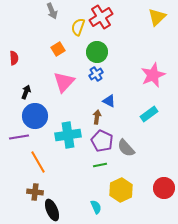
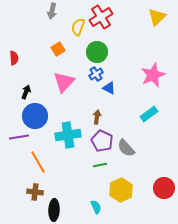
gray arrow: rotated 35 degrees clockwise
blue triangle: moved 13 px up
black ellipse: moved 2 px right; rotated 25 degrees clockwise
